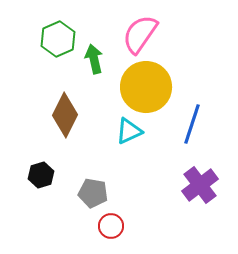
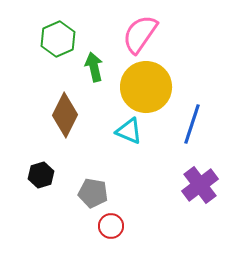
green arrow: moved 8 px down
cyan triangle: rotated 48 degrees clockwise
